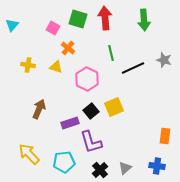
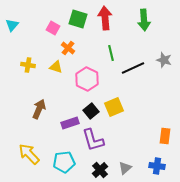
purple L-shape: moved 2 px right, 2 px up
